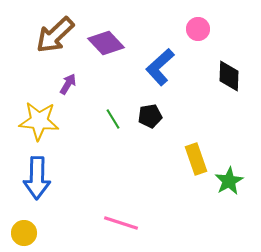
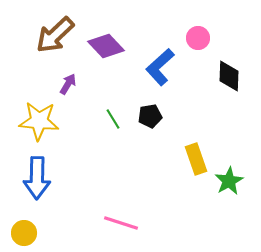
pink circle: moved 9 px down
purple diamond: moved 3 px down
